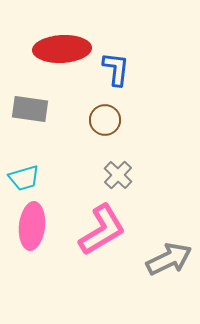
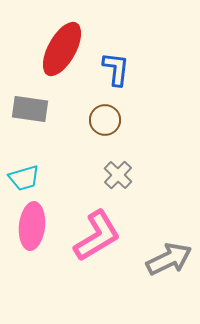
red ellipse: rotated 58 degrees counterclockwise
pink L-shape: moved 5 px left, 6 px down
